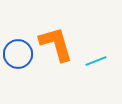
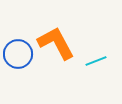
orange L-shape: moved 1 px up; rotated 12 degrees counterclockwise
